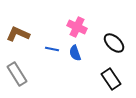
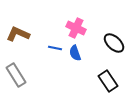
pink cross: moved 1 px left, 1 px down
blue line: moved 3 px right, 1 px up
gray rectangle: moved 1 px left, 1 px down
black rectangle: moved 3 px left, 2 px down
